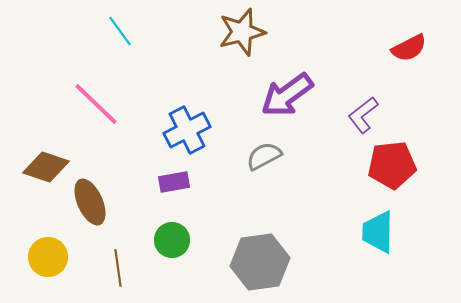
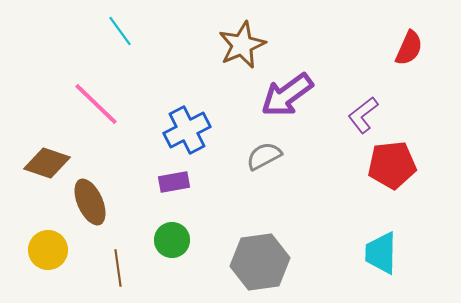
brown star: moved 13 px down; rotated 9 degrees counterclockwise
red semicircle: rotated 39 degrees counterclockwise
brown diamond: moved 1 px right, 4 px up
cyan trapezoid: moved 3 px right, 21 px down
yellow circle: moved 7 px up
